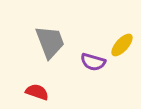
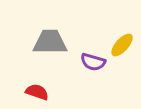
gray trapezoid: rotated 69 degrees counterclockwise
